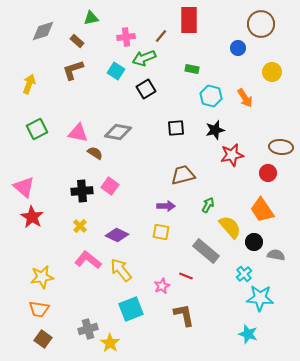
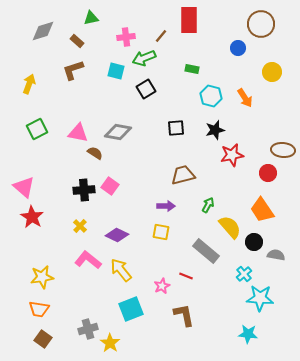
cyan square at (116, 71): rotated 18 degrees counterclockwise
brown ellipse at (281, 147): moved 2 px right, 3 px down
black cross at (82, 191): moved 2 px right, 1 px up
cyan star at (248, 334): rotated 12 degrees counterclockwise
